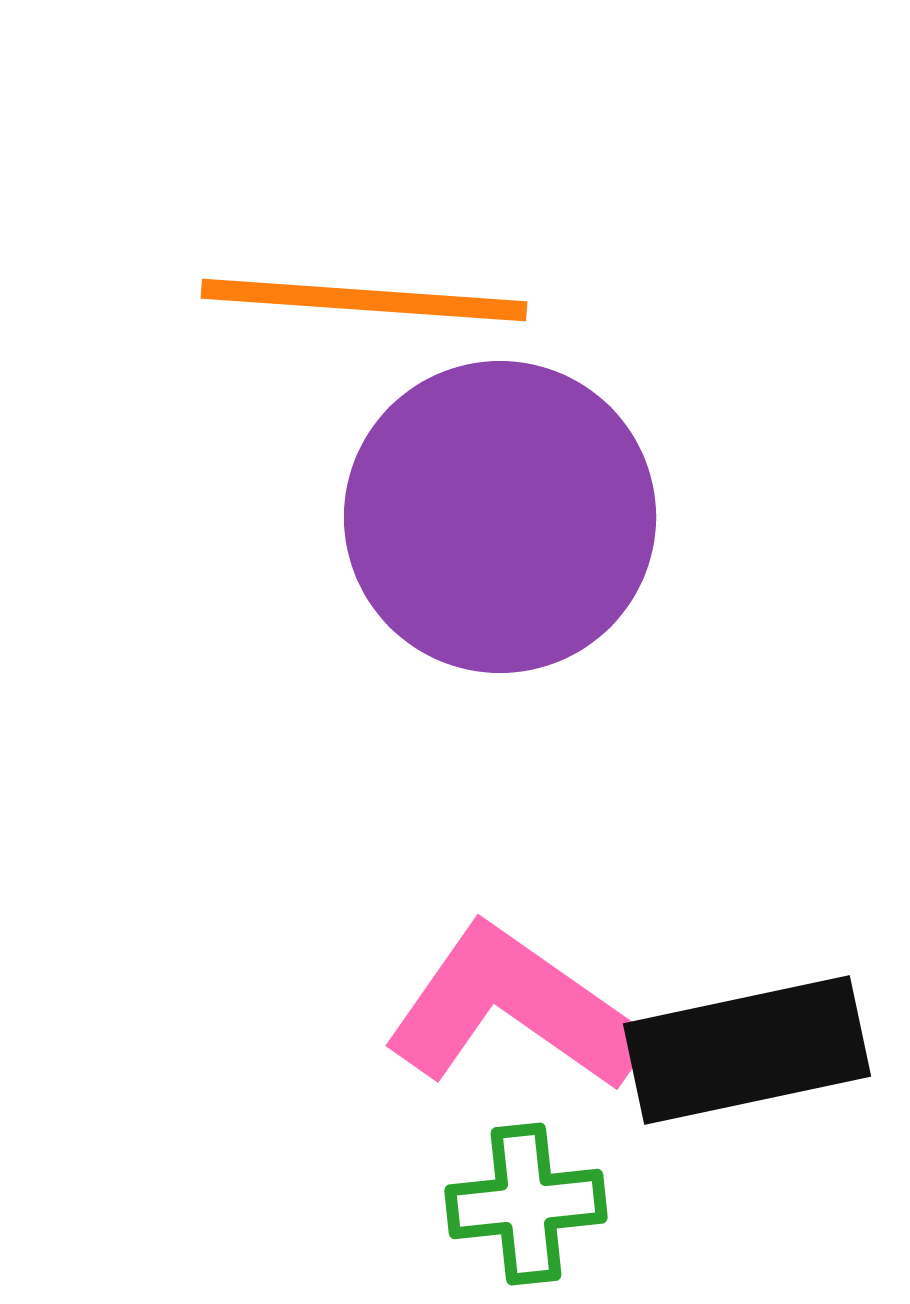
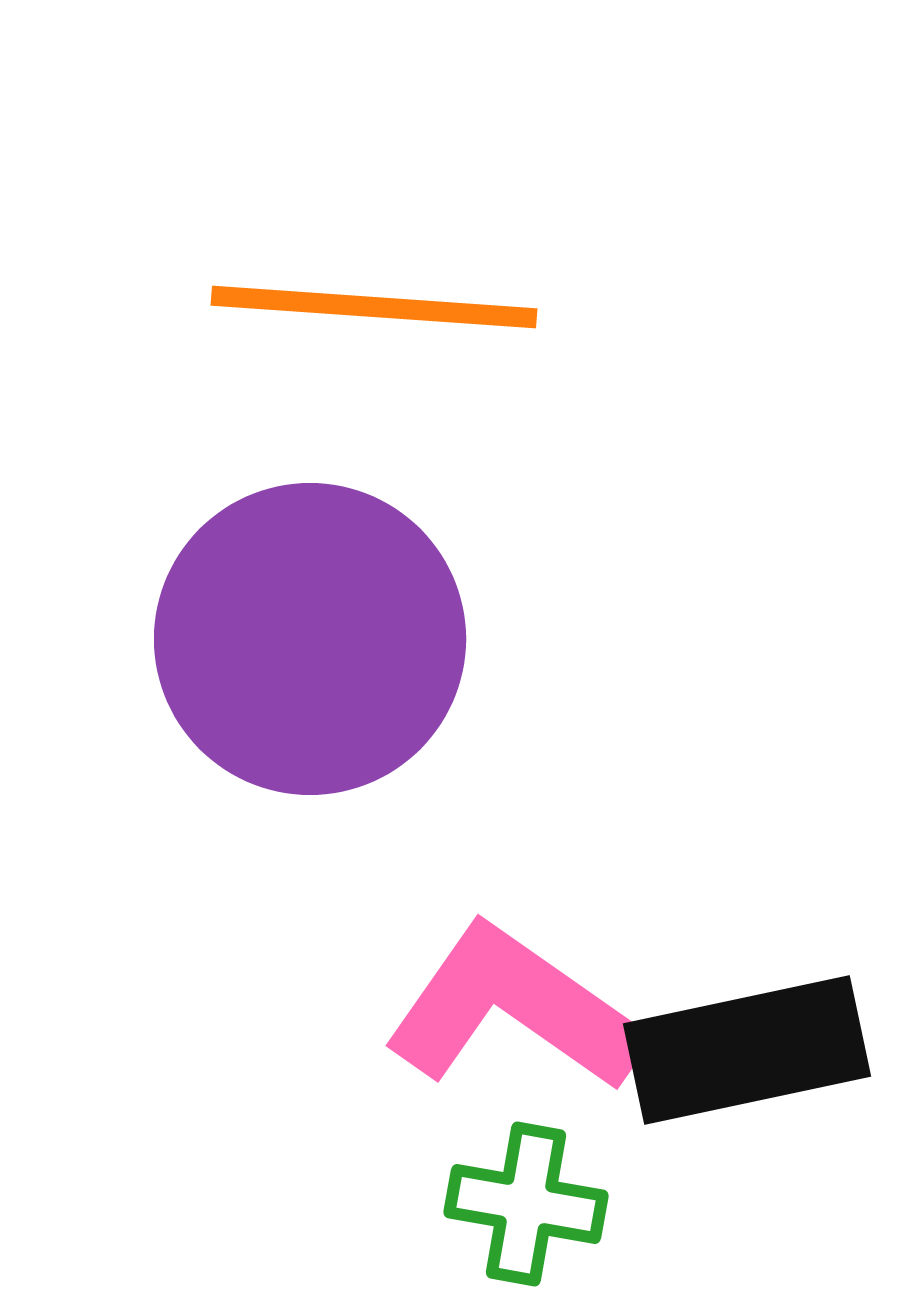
orange line: moved 10 px right, 7 px down
purple circle: moved 190 px left, 122 px down
green cross: rotated 16 degrees clockwise
